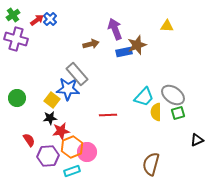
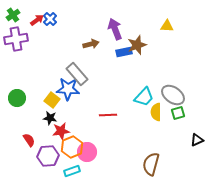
purple cross: rotated 25 degrees counterclockwise
black star: rotated 16 degrees clockwise
